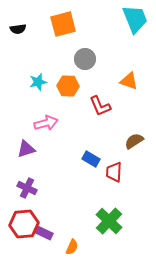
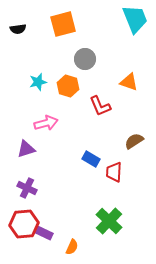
orange triangle: moved 1 px down
orange hexagon: rotated 15 degrees clockwise
